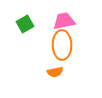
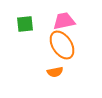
green square: rotated 24 degrees clockwise
orange ellipse: rotated 32 degrees counterclockwise
